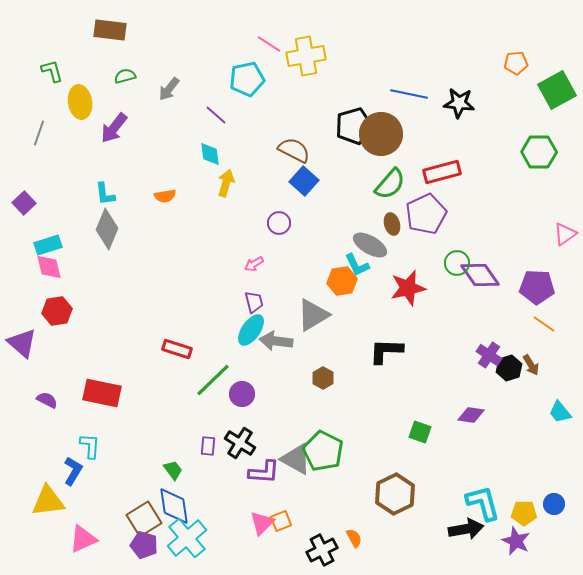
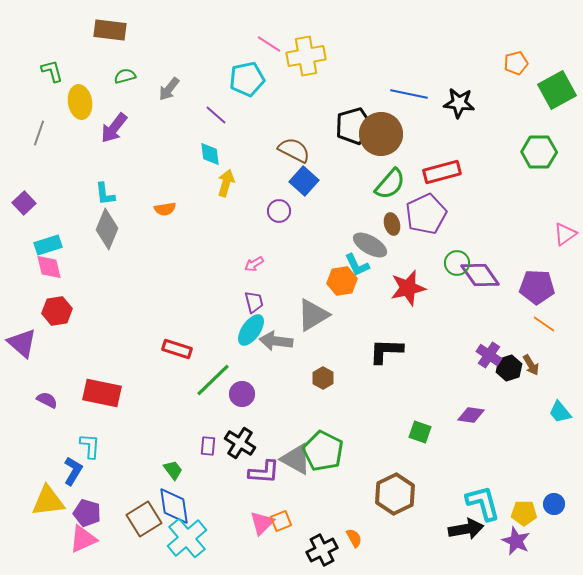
orange pentagon at (516, 63): rotated 10 degrees counterclockwise
orange semicircle at (165, 196): moved 13 px down
purple circle at (279, 223): moved 12 px up
purple pentagon at (144, 545): moved 57 px left, 32 px up
